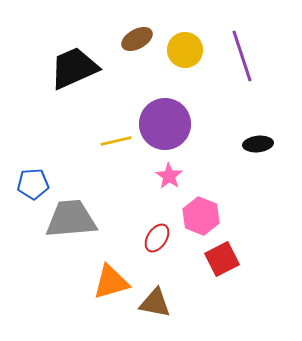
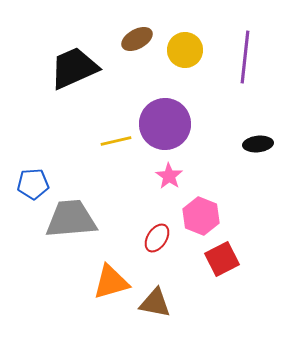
purple line: moved 3 px right, 1 px down; rotated 24 degrees clockwise
